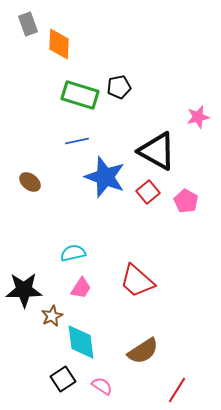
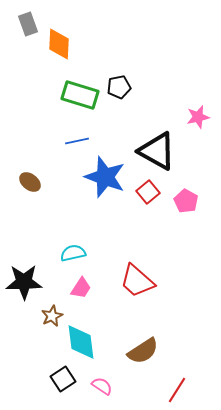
black star: moved 8 px up
